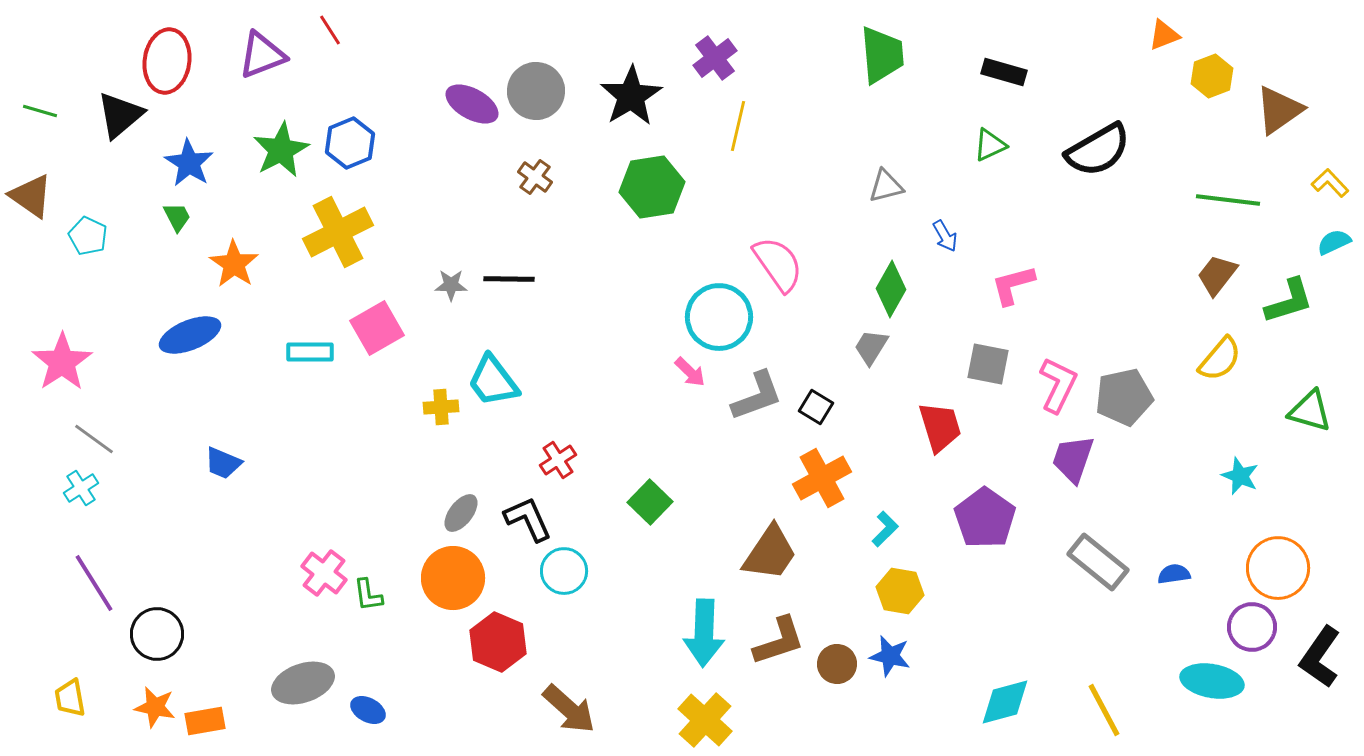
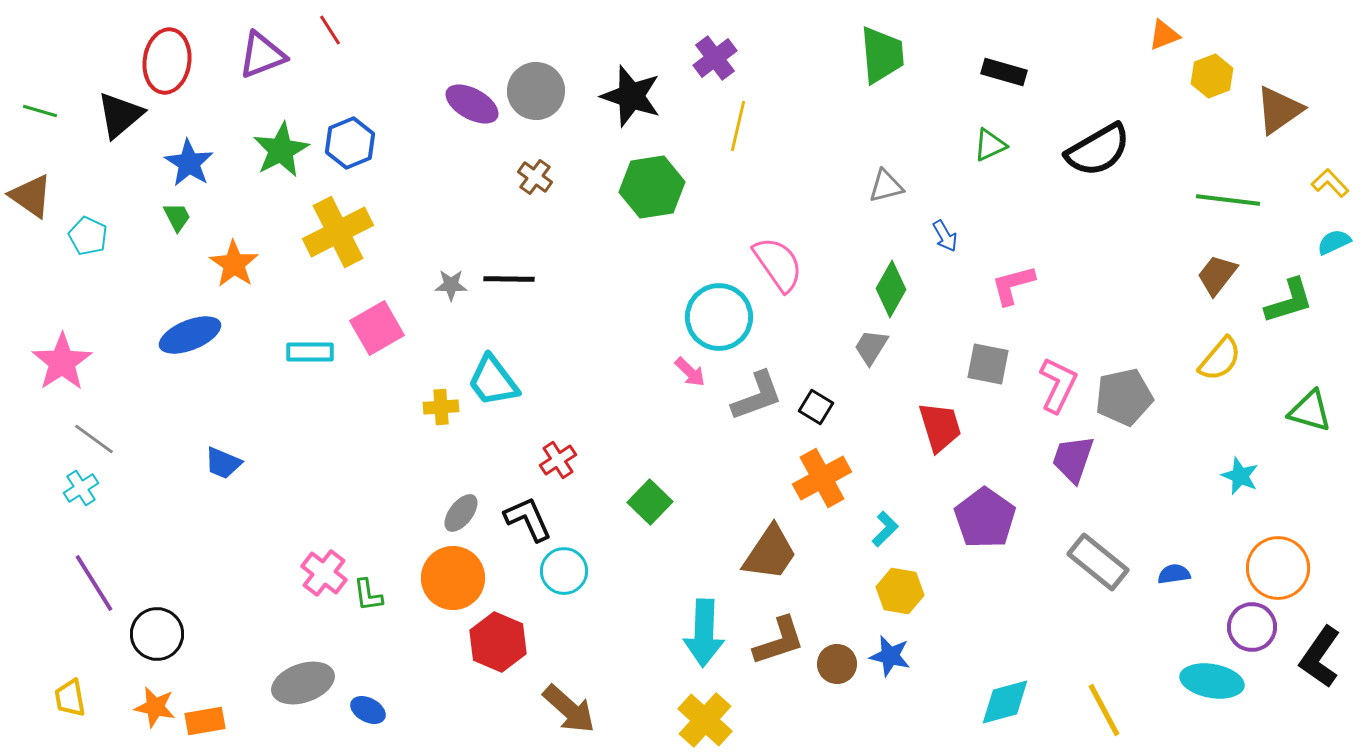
black star at (631, 96): rotated 22 degrees counterclockwise
